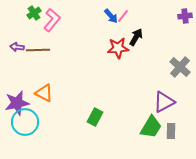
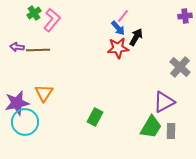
blue arrow: moved 7 px right, 12 px down
orange triangle: rotated 36 degrees clockwise
